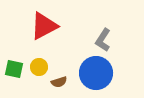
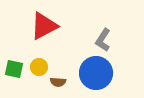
brown semicircle: moved 1 px left; rotated 21 degrees clockwise
